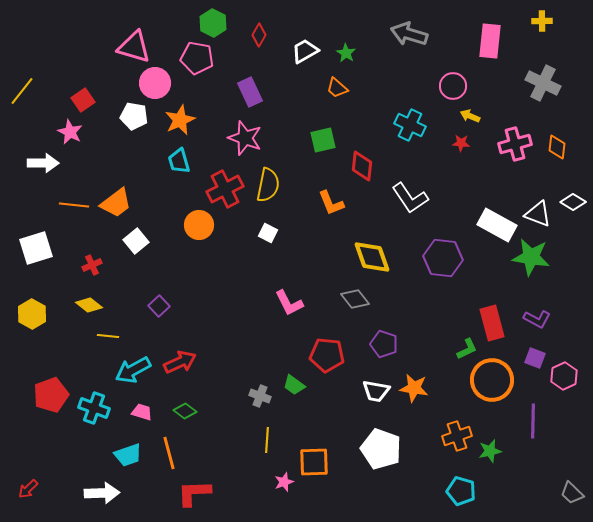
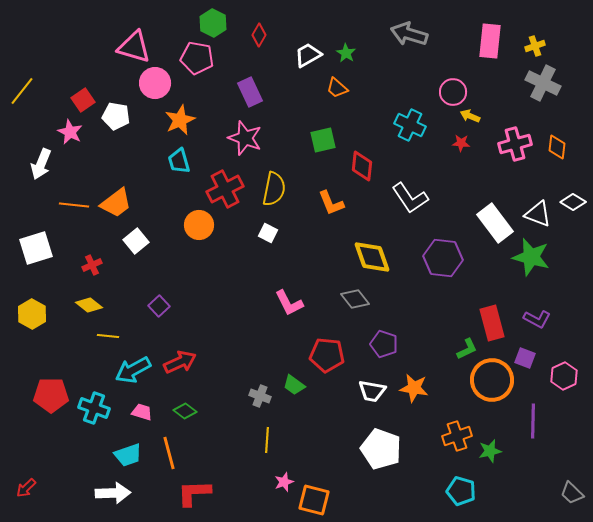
yellow cross at (542, 21): moved 7 px left, 25 px down; rotated 18 degrees counterclockwise
white trapezoid at (305, 51): moved 3 px right, 4 px down
pink circle at (453, 86): moved 6 px down
white pentagon at (134, 116): moved 18 px left
white arrow at (43, 163): moved 2 px left, 1 px down; rotated 112 degrees clockwise
yellow semicircle at (268, 185): moved 6 px right, 4 px down
white rectangle at (497, 225): moved 2 px left, 2 px up; rotated 24 degrees clockwise
green star at (531, 257): rotated 6 degrees clockwise
purple square at (535, 358): moved 10 px left
white trapezoid at (376, 391): moved 4 px left
red pentagon at (51, 395): rotated 20 degrees clockwise
orange square at (314, 462): moved 38 px down; rotated 16 degrees clockwise
red arrow at (28, 489): moved 2 px left, 1 px up
white arrow at (102, 493): moved 11 px right
